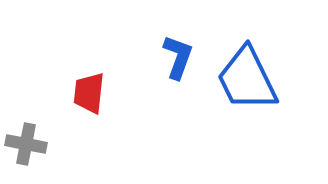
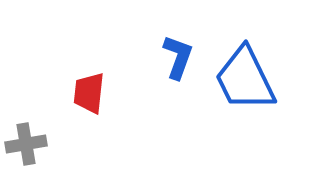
blue trapezoid: moved 2 px left
gray cross: rotated 21 degrees counterclockwise
